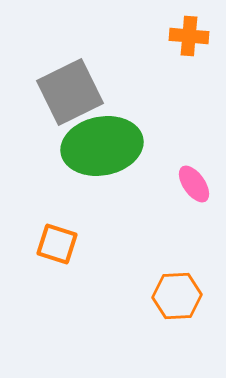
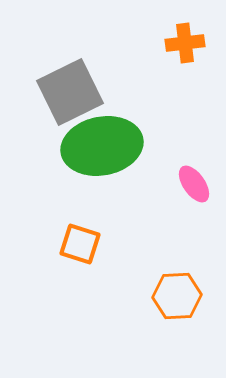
orange cross: moved 4 px left, 7 px down; rotated 12 degrees counterclockwise
orange square: moved 23 px right
